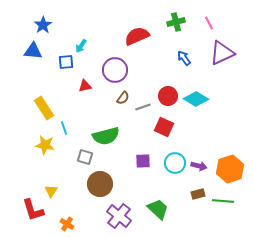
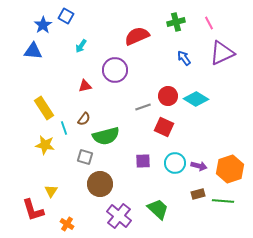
blue square: moved 46 px up; rotated 35 degrees clockwise
brown semicircle: moved 39 px left, 21 px down
